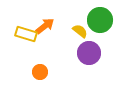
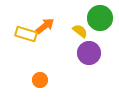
green circle: moved 2 px up
orange circle: moved 8 px down
